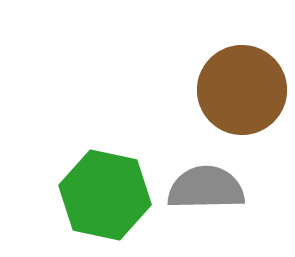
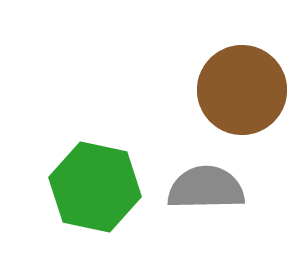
green hexagon: moved 10 px left, 8 px up
